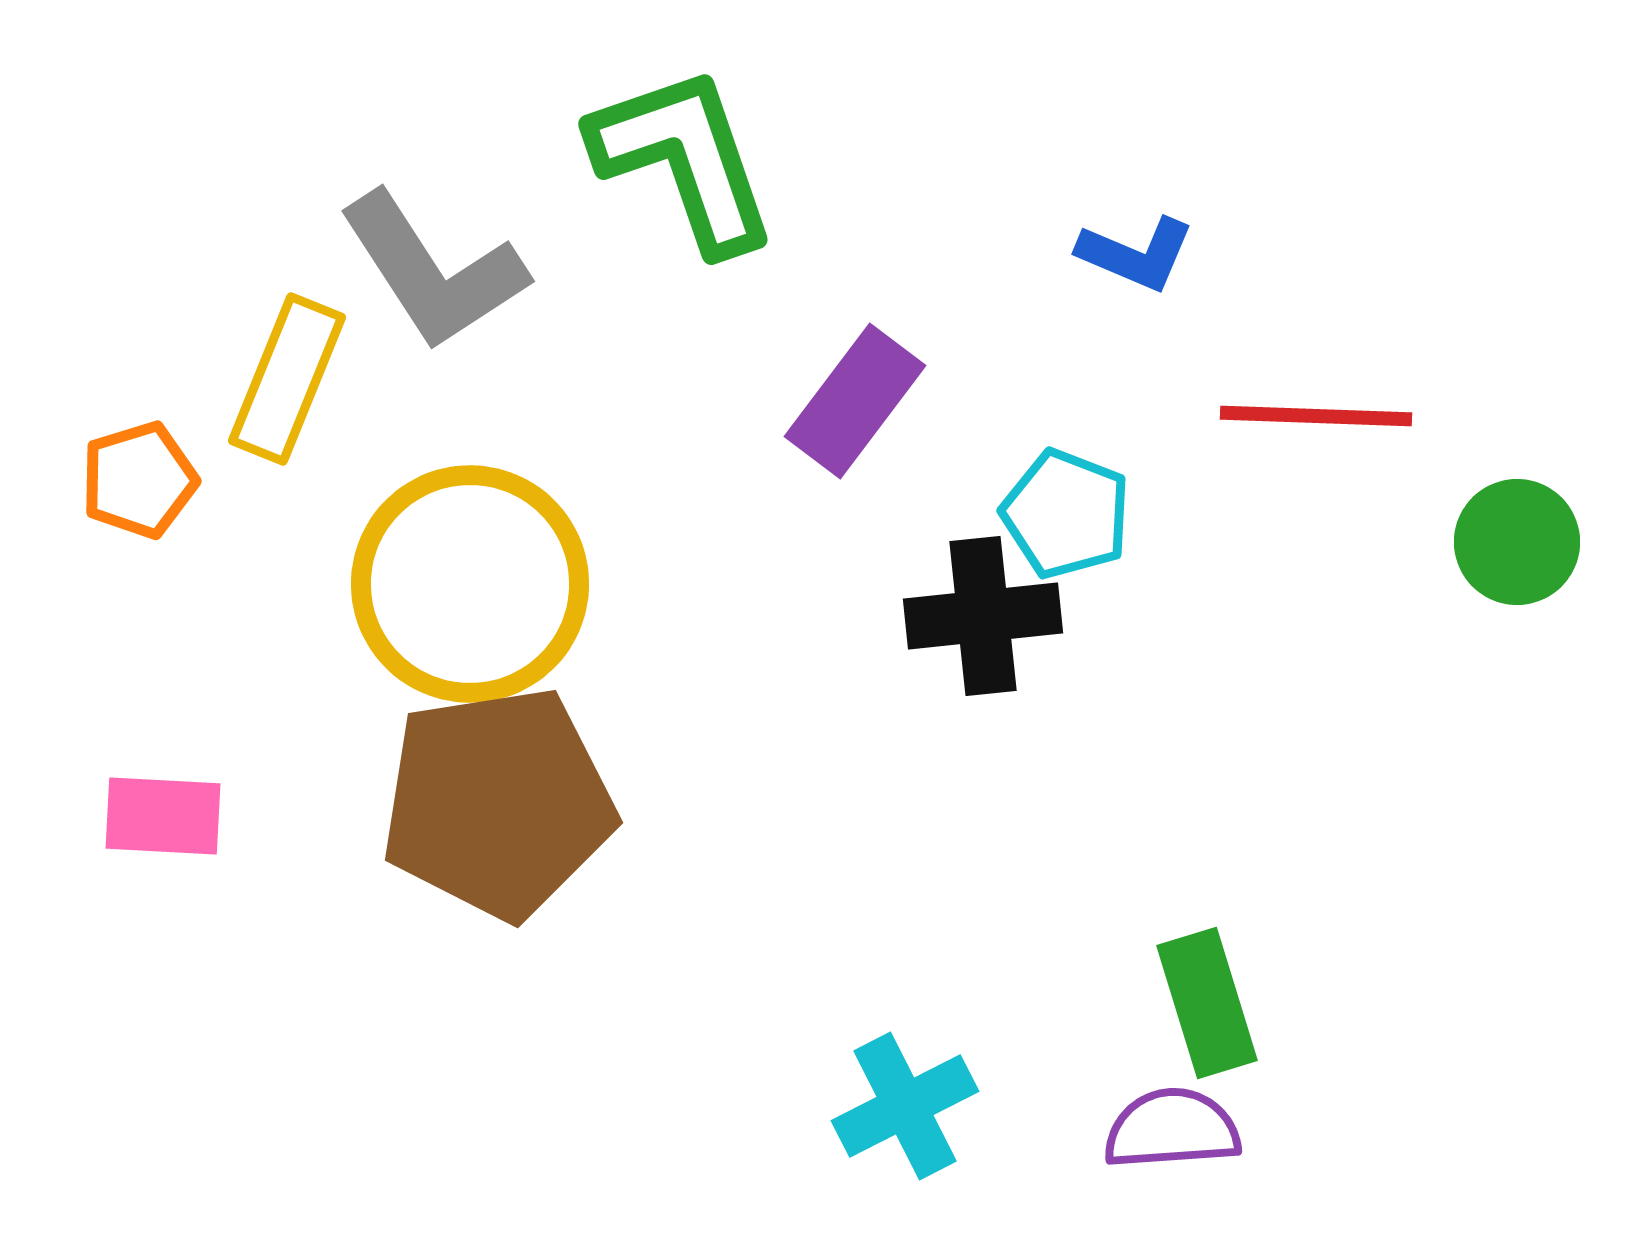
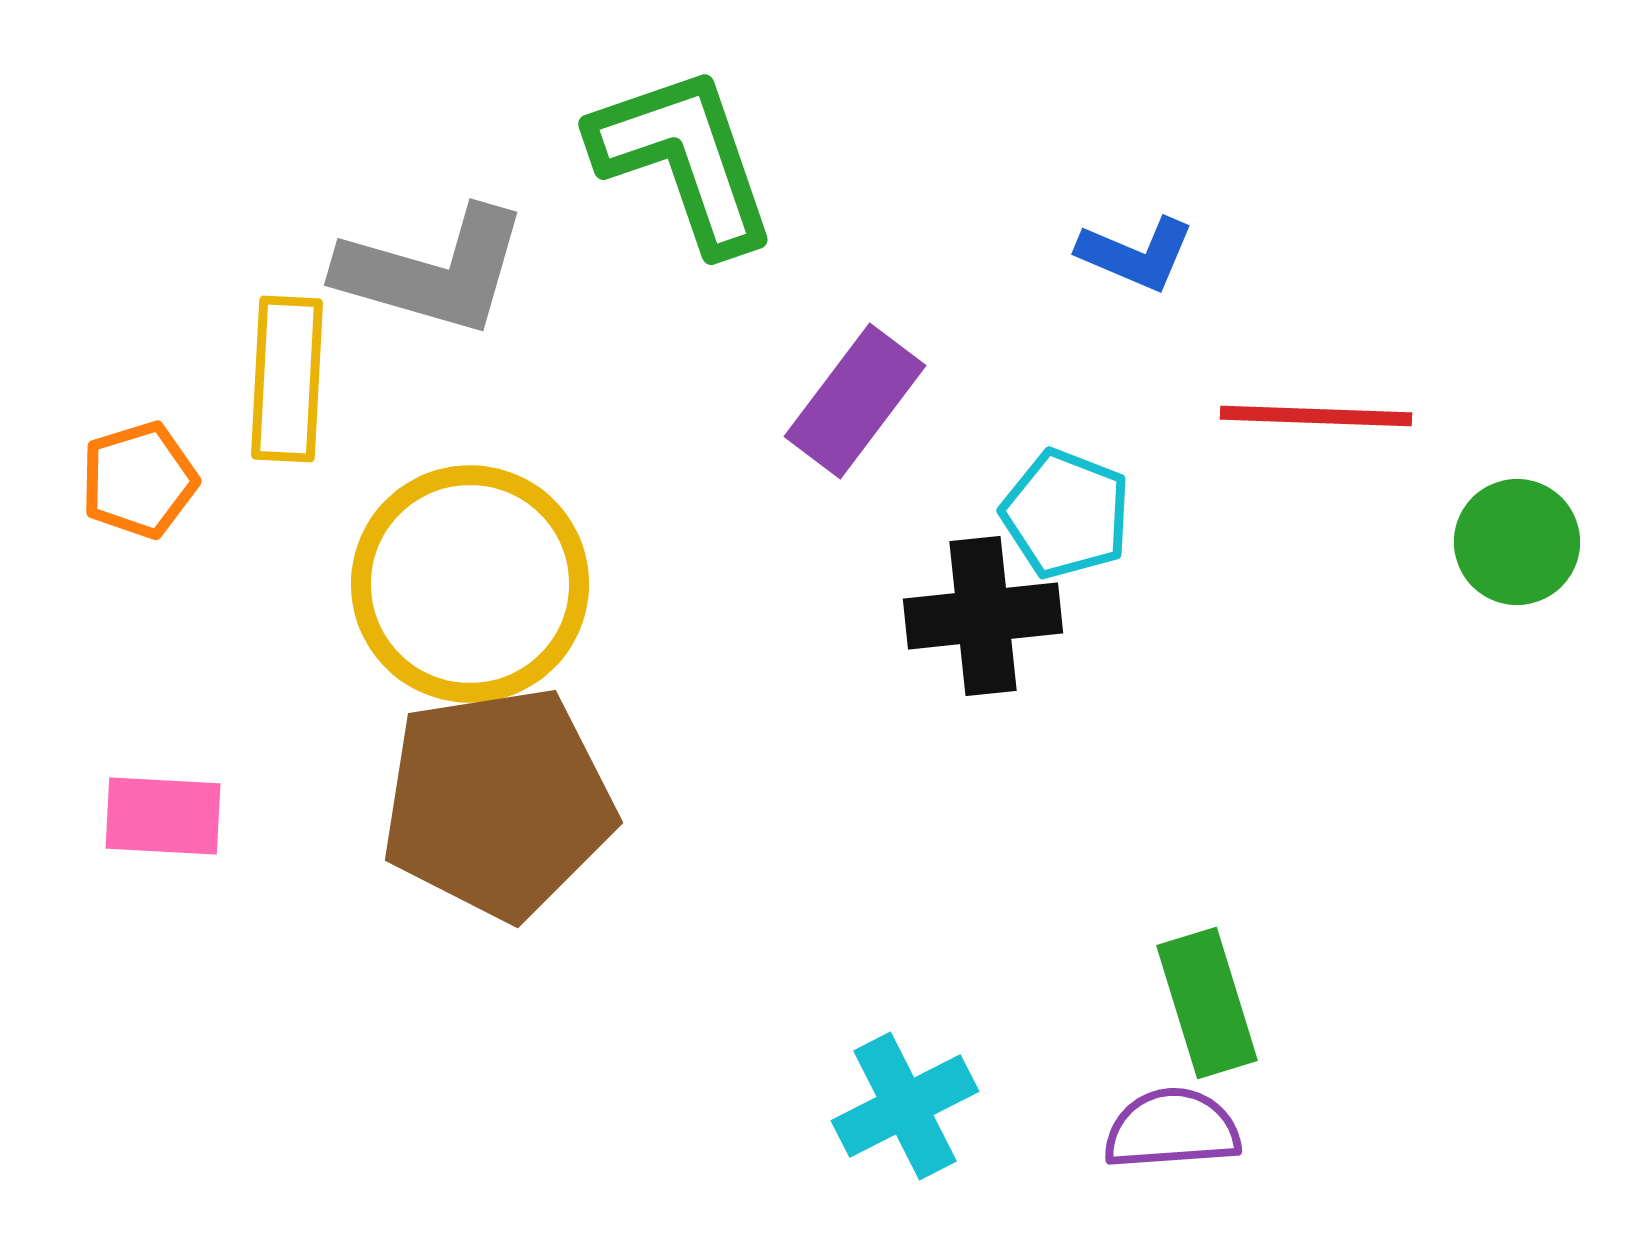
gray L-shape: rotated 41 degrees counterclockwise
yellow rectangle: rotated 19 degrees counterclockwise
